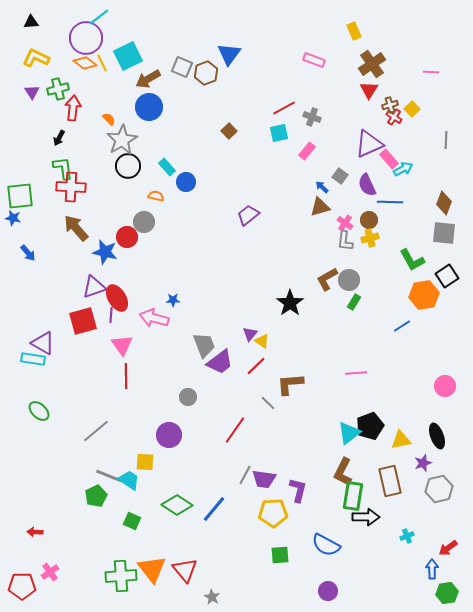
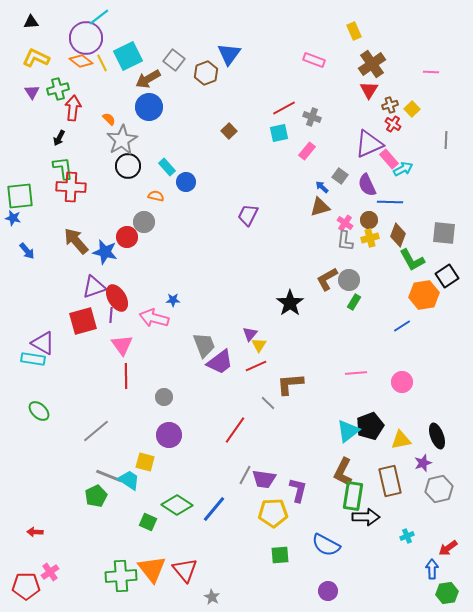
orange diamond at (85, 63): moved 4 px left, 2 px up
gray square at (182, 67): moved 8 px left, 7 px up; rotated 15 degrees clockwise
red cross at (394, 117): moved 1 px left, 7 px down
brown diamond at (444, 203): moved 46 px left, 32 px down
purple trapezoid at (248, 215): rotated 25 degrees counterclockwise
brown arrow at (76, 228): moved 13 px down
blue arrow at (28, 253): moved 1 px left, 2 px up
yellow triangle at (262, 341): moved 3 px left, 4 px down; rotated 28 degrees clockwise
red line at (256, 366): rotated 20 degrees clockwise
pink circle at (445, 386): moved 43 px left, 4 px up
gray circle at (188, 397): moved 24 px left
cyan triangle at (349, 433): moved 1 px left, 2 px up
yellow square at (145, 462): rotated 12 degrees clockwise
green square at (132, 521): moved 16 px right, 1 px down
red pentagon at (22, 586): moved 4 px right
